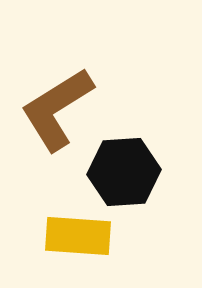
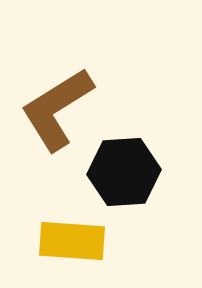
yellow rectangle: moved 6 px left, 5 px down
